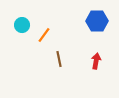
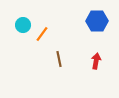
cyan circle: moved 1 px right
orange line: moved 2 px left, 1 px up
